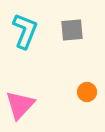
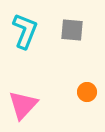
gray square: rotated 10 degrees clockwise
pink triangle: moved 3 px right
